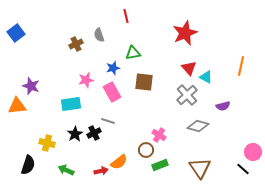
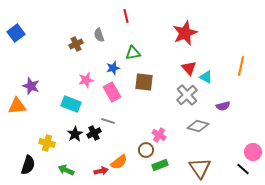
cyan rectangle: rotated 30 degrees clockwise
